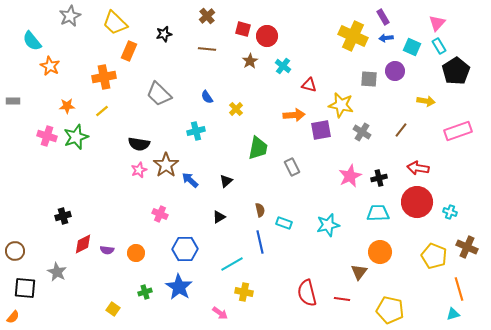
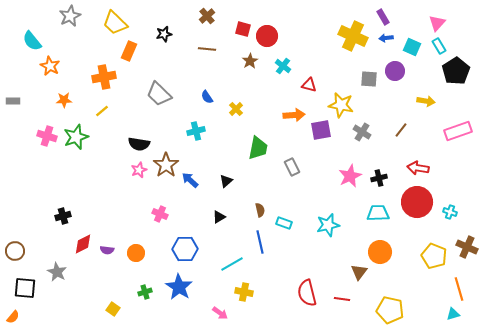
orange star at (67, 106): moved 3 px left, 6 px up
